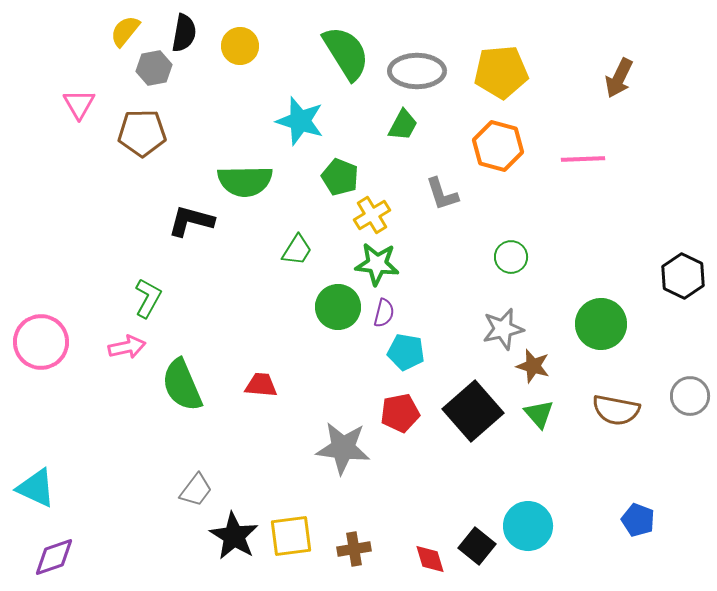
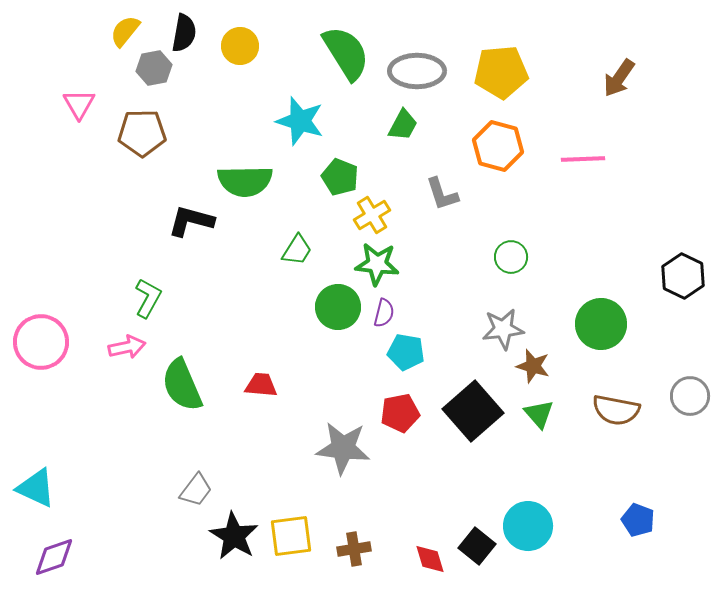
brown arrow at (619, 78): rotated 9 degrees clockwise
gray star at (503, 329): rotated 6 degrees clockwise
